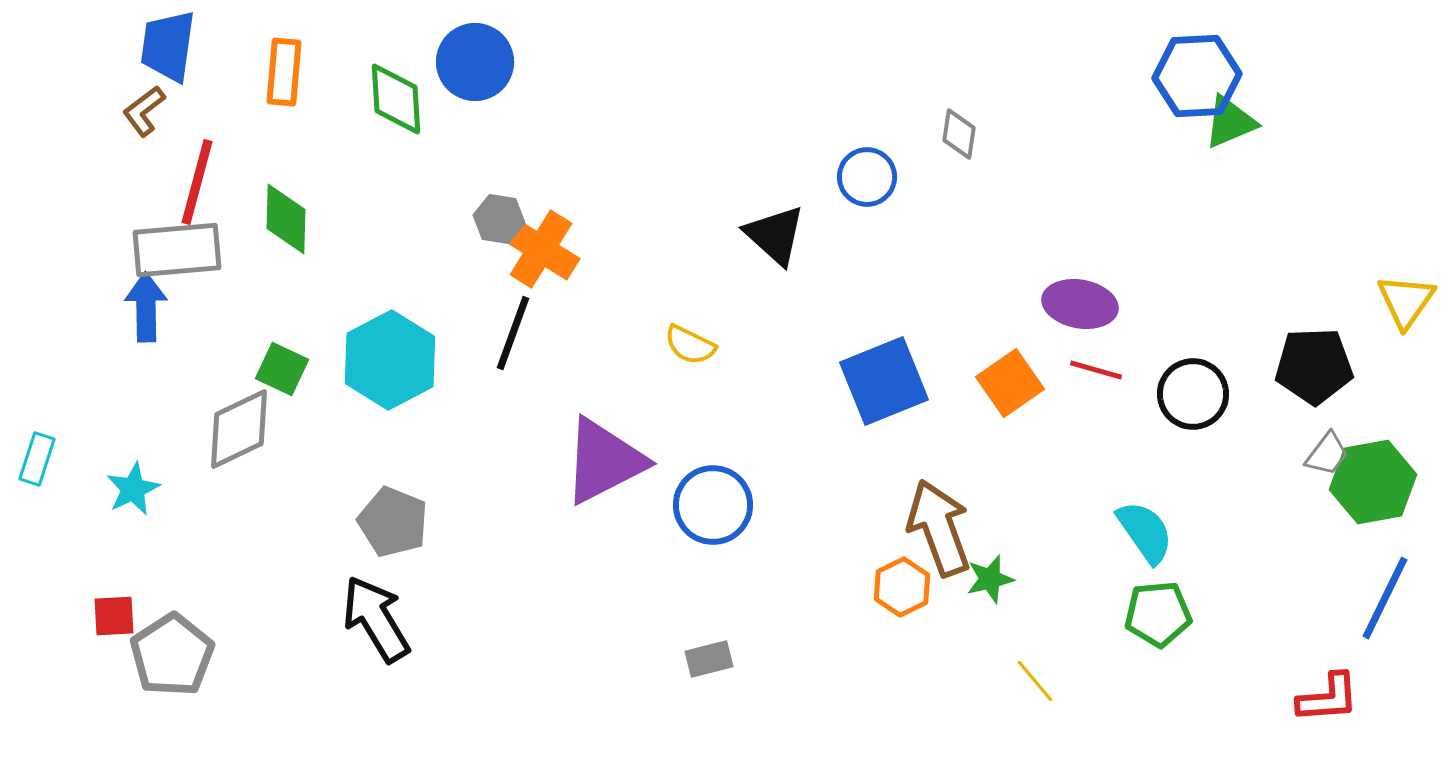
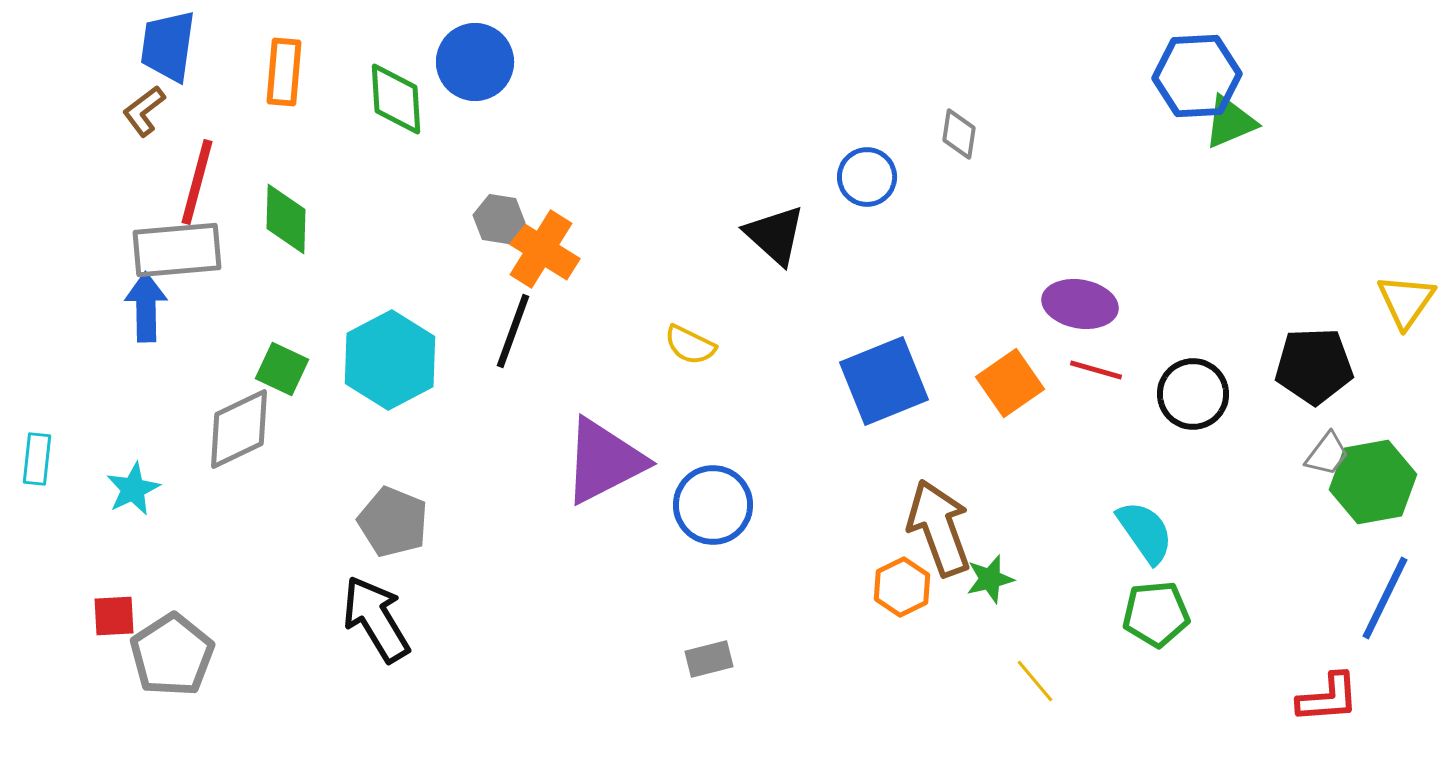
black line at (513, 333): moved 2 px up
cyan rectangle at (37, 459): rotated 12 degrees counterclockwise
green pentagon at (1158, 614): moved 2 px left
